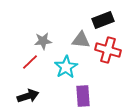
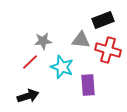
cyan star: moved 4 px left; rotated 20 degrees counterclockwise
purple rectangle: moved 5 px right, 11 px up
